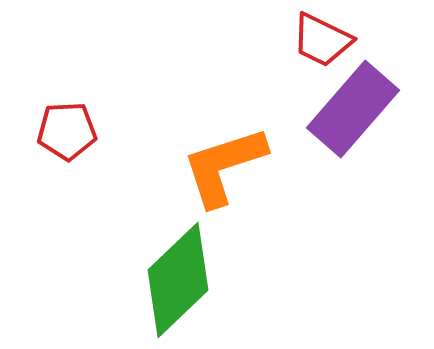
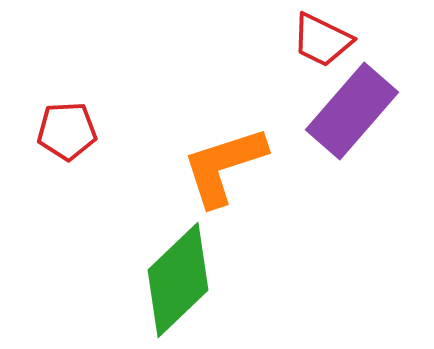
purple rectangle: moved 1 px left, 2 px down
